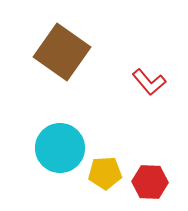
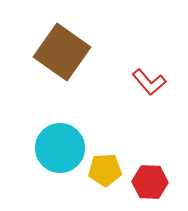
yellow pentagon: moved 3 px up
